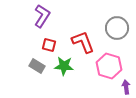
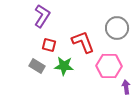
pink hexagon: rotated 15 degrees counterclockwise
